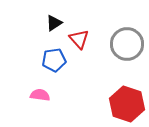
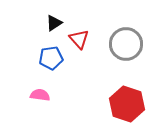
gray circle: moved 1 px left
blue pentagon: moved 3 px left, 2 px up
